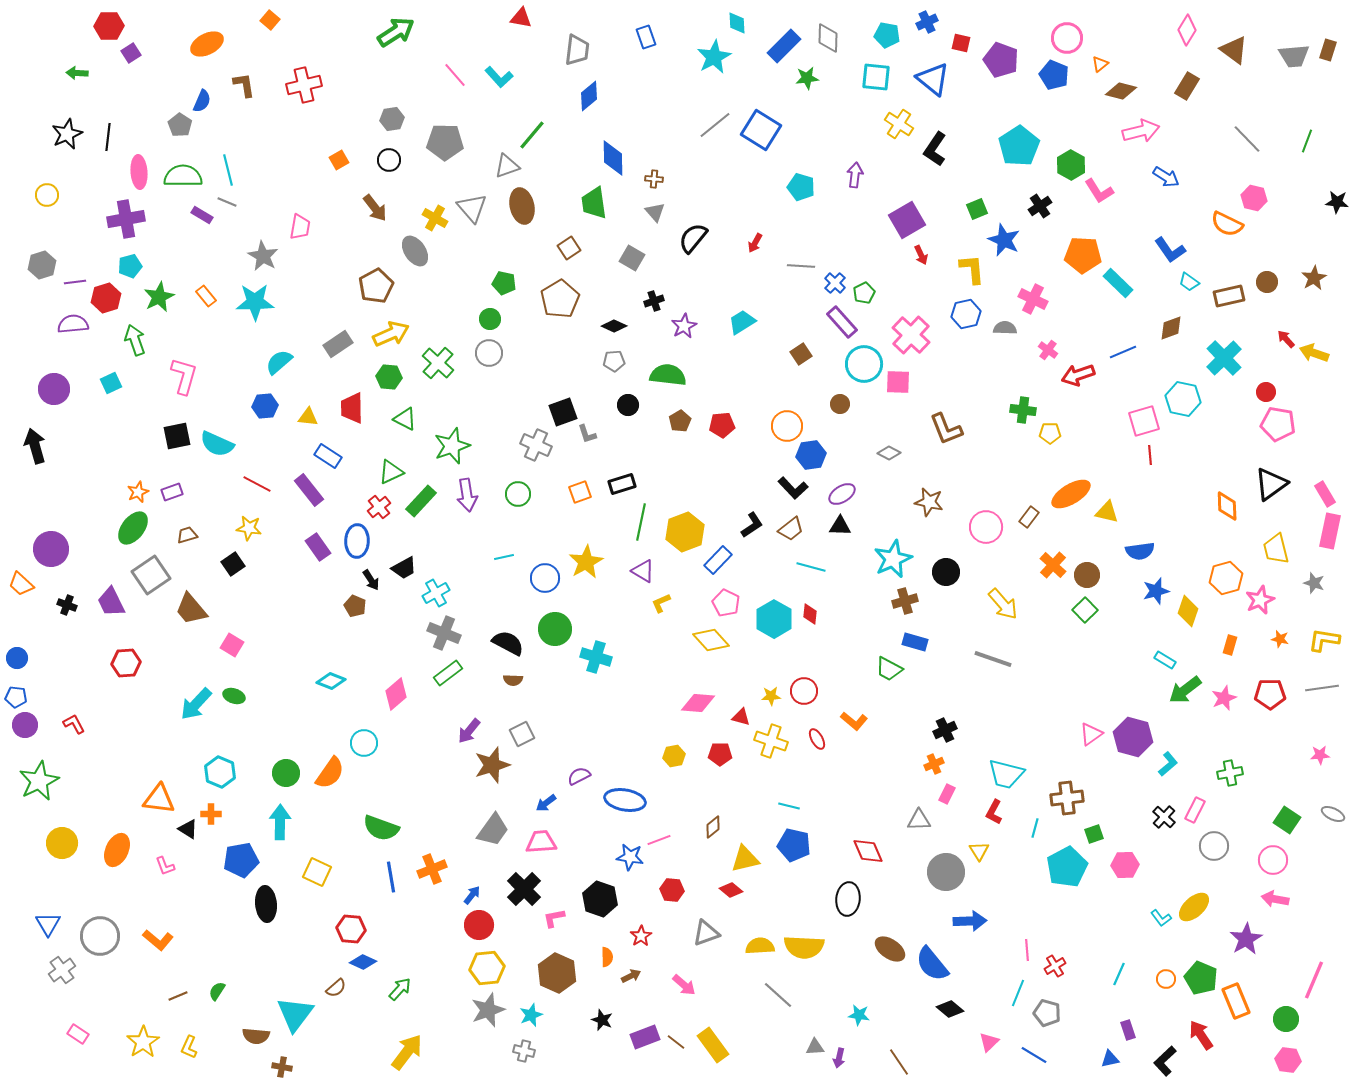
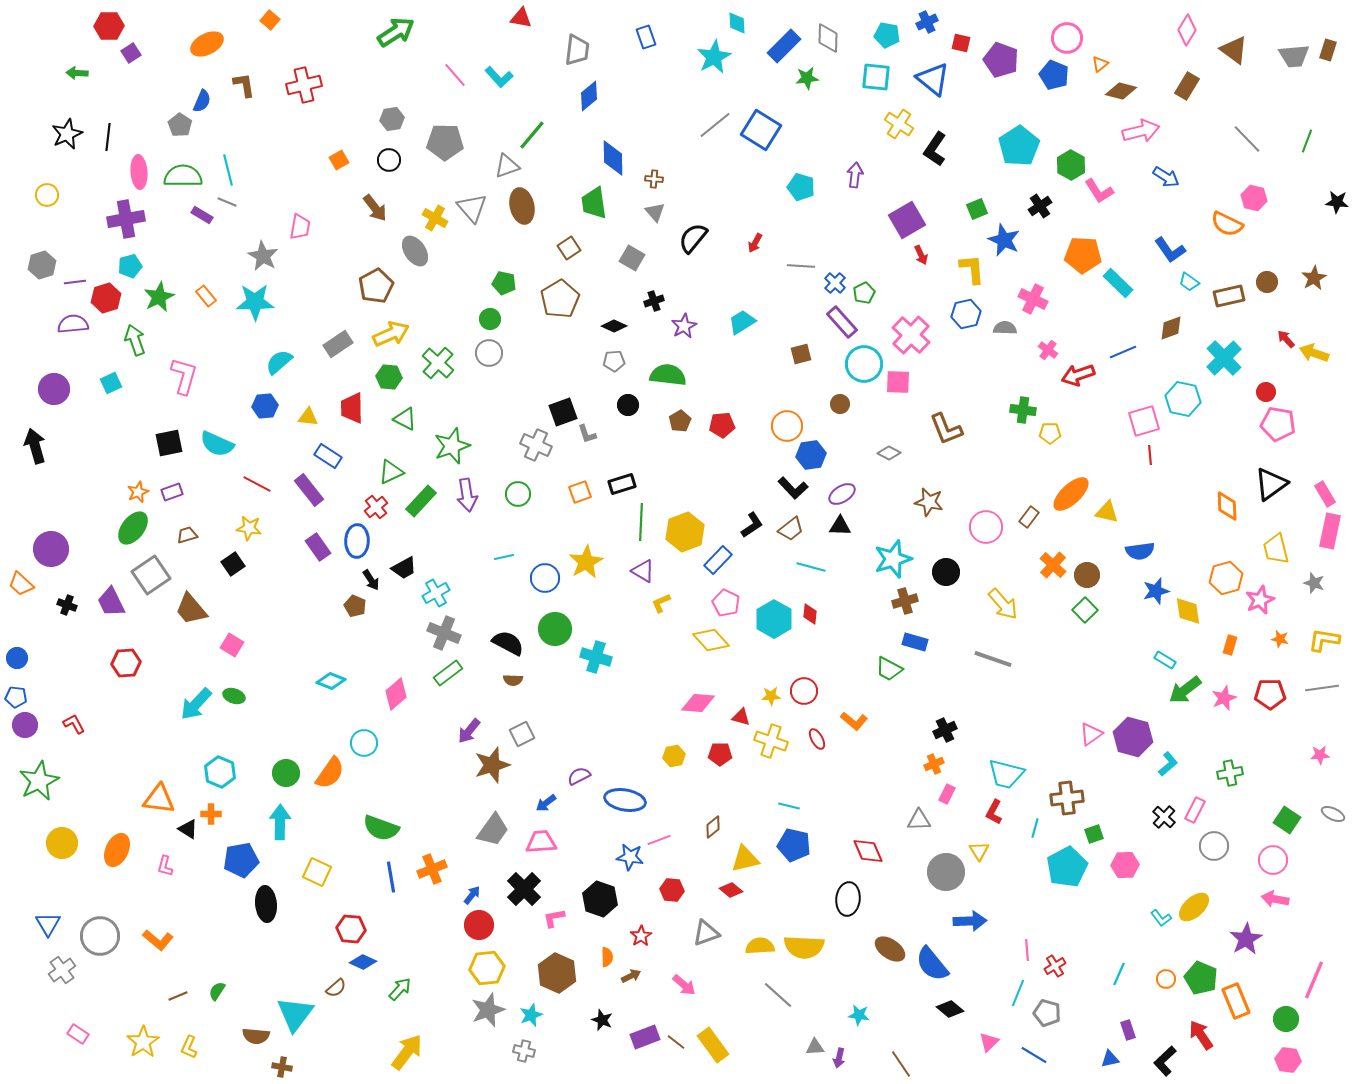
brown square at (801, 354): rotated 20 degrees clockwise
black square at (177, 436): moved 8 px left, 7 px down
orange ellipse at (1071, 494): rotated 12 degrees counterclockwise
red cross at (379, 507): moved 3 px left
green line at (641, 522): rotated 9 degrees counterclockwise
cyan star at (893, 559): rotated 6 degrees clockwise
yellow diamond at (1188, 611): rotated 28 degrees counterclockwise
pink L-shape at (165, 866): rotated 35 degrees clockwise
brown line at (899, 1062): moved 2 px right, 2 px down
